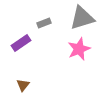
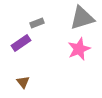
gray rectangle: moved 7 px left
brown triangle: moved 3 px up; rotated 16 degrees counterclockwise
